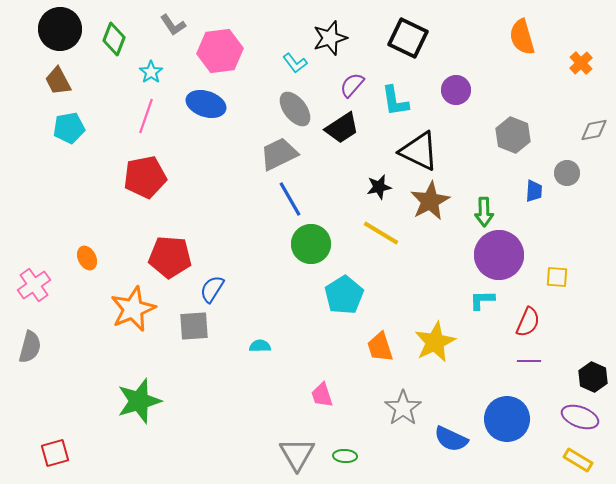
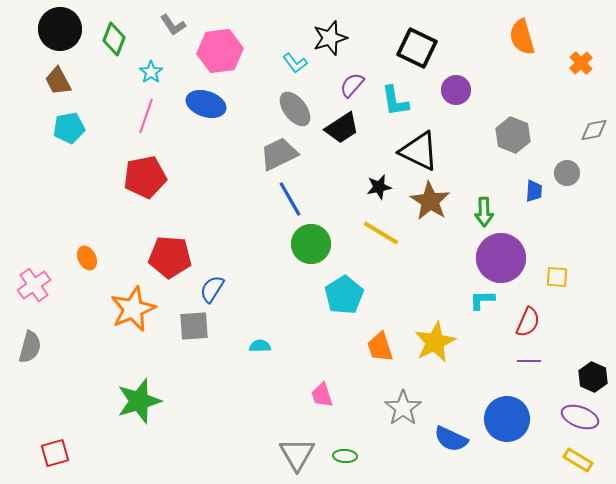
black square at (408, 38): moved 9 px right, 10 px down
brown star at (430, 201): rotated 12 degrees counterclockwise
purple circle at (499, 255): moved 2 px right, 3 px down
